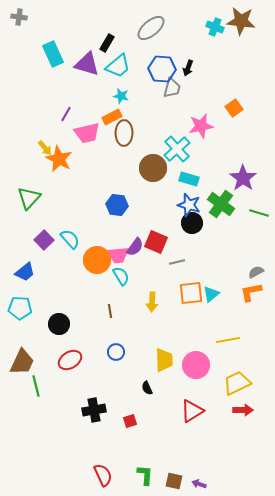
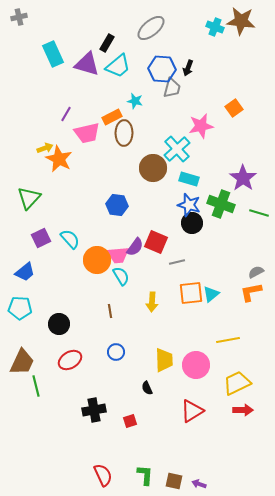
gray cross at (19, 17): rotated 21 degrees counterclockwise
cyan star at (121, 96): moved 14 px right, 5 px down
yellow arrow at (45, 148): rotated 70 degrees counterclockwise
green cross at (221, 204): rotated 16 degrees counterclockwise
purple square at (44, 240): moved 3 px left, 2 px up; rotated 18 degrees clockwise
